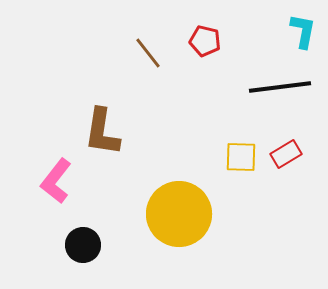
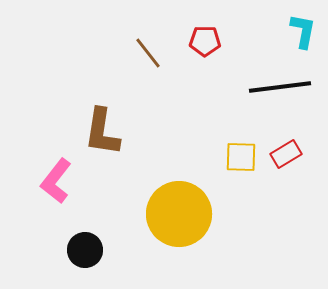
red pentagon: rotated 12 degrees counterclockwise
black circle: moved 2 px right, 5 px down
